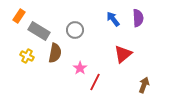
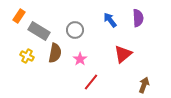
blue arrow: moved 3 px left, 1 px down
pink star: moved 9 px up
red line: moved 4 px left; rotated 12 degrees clockwise
